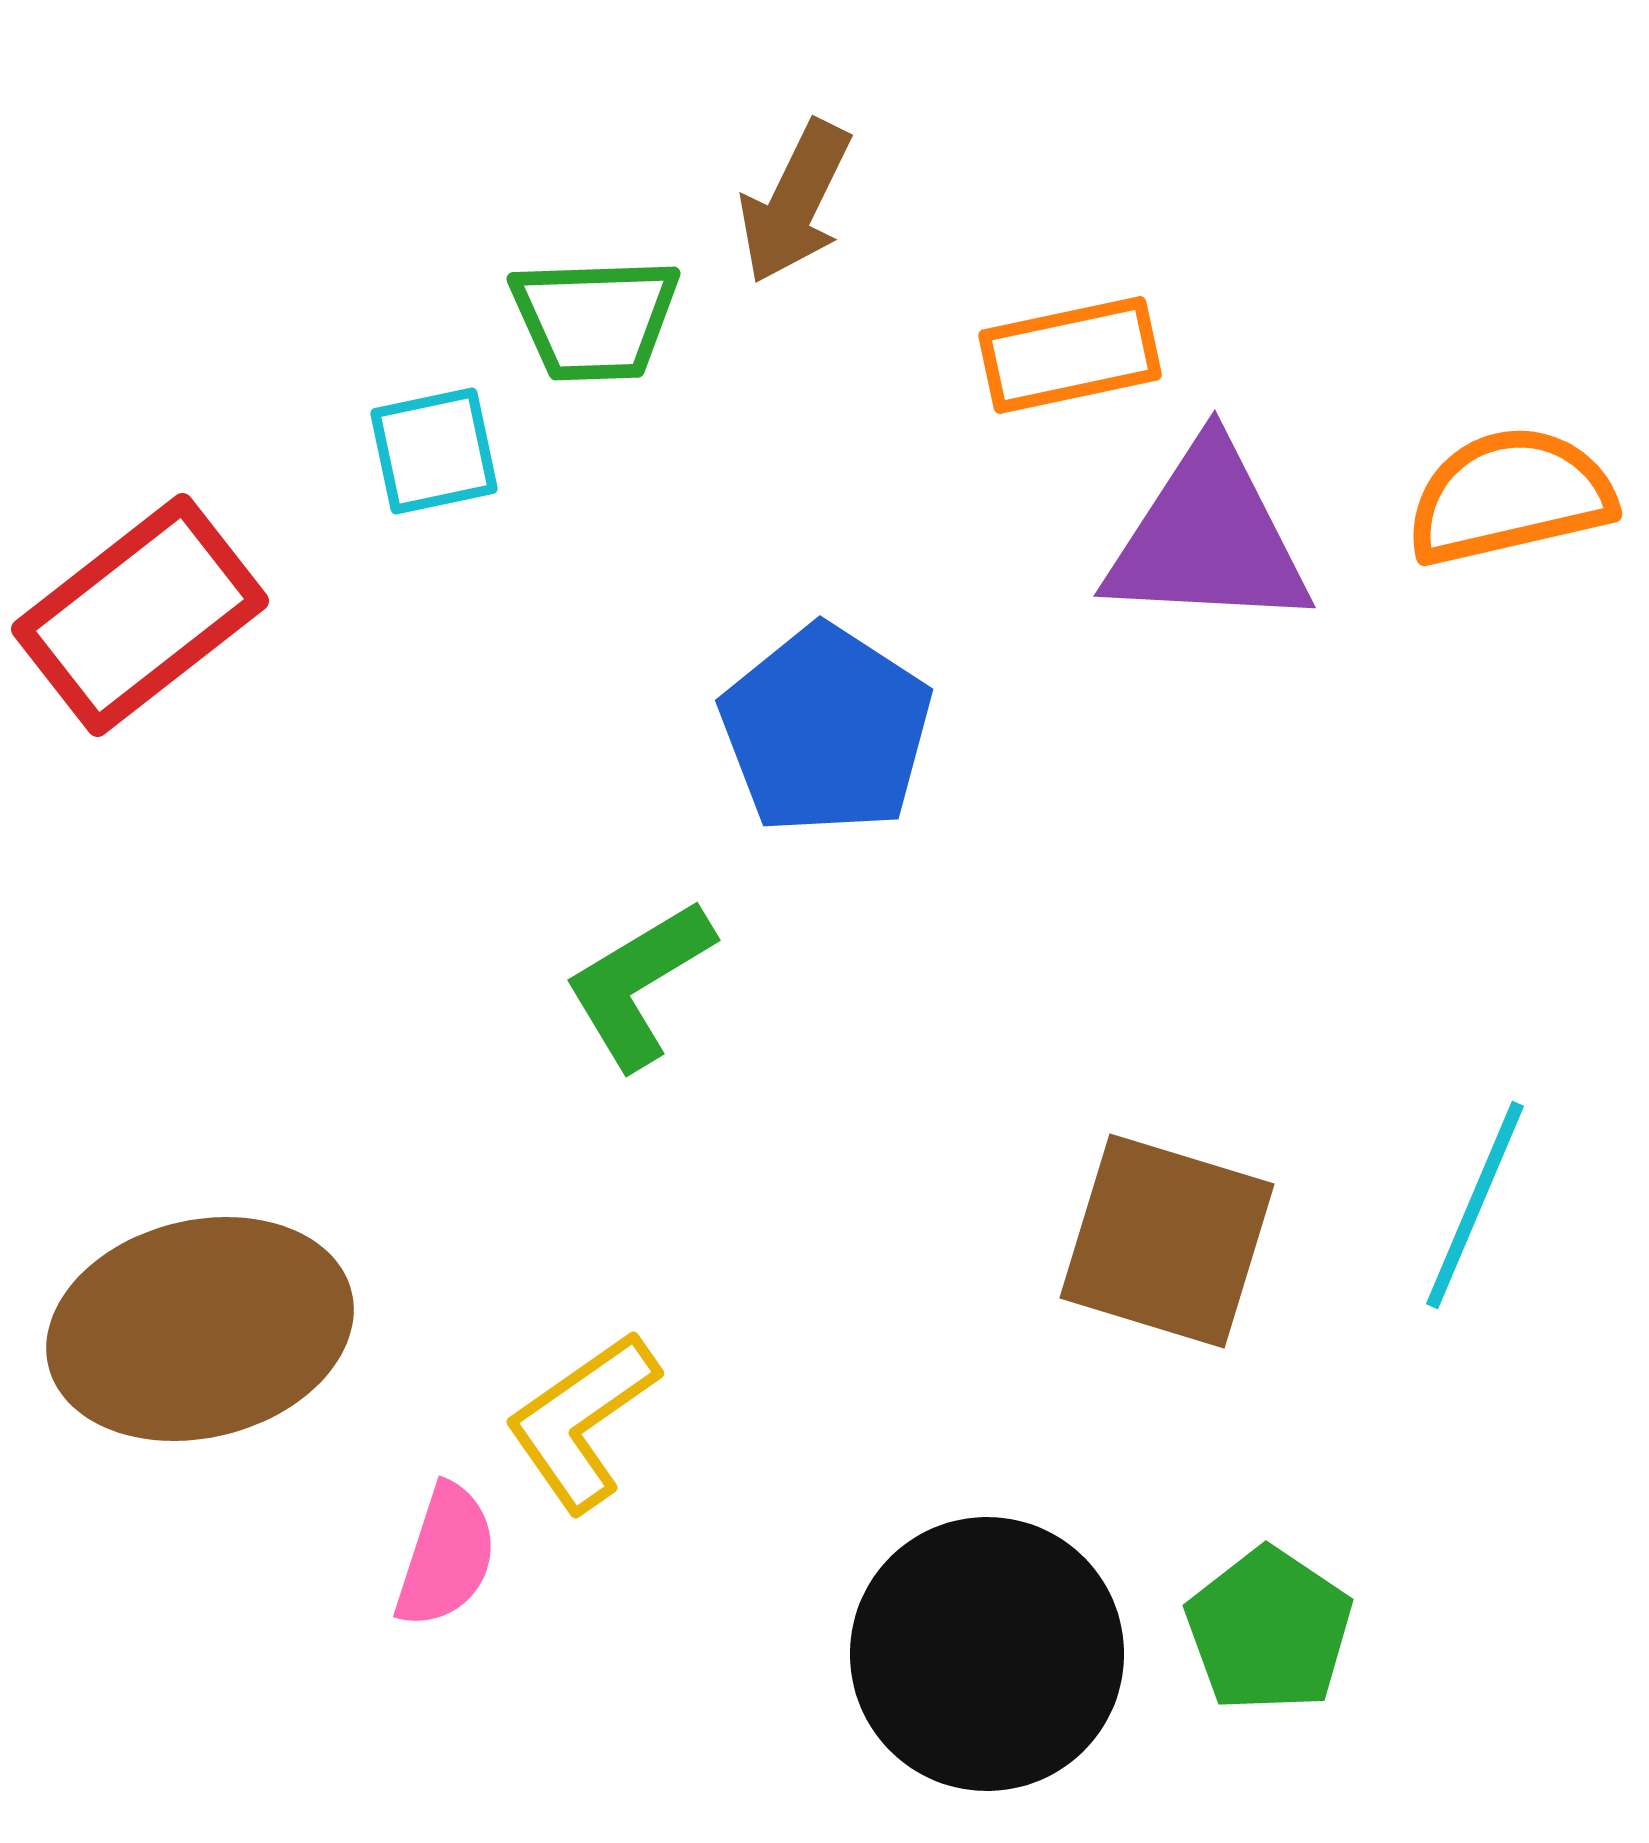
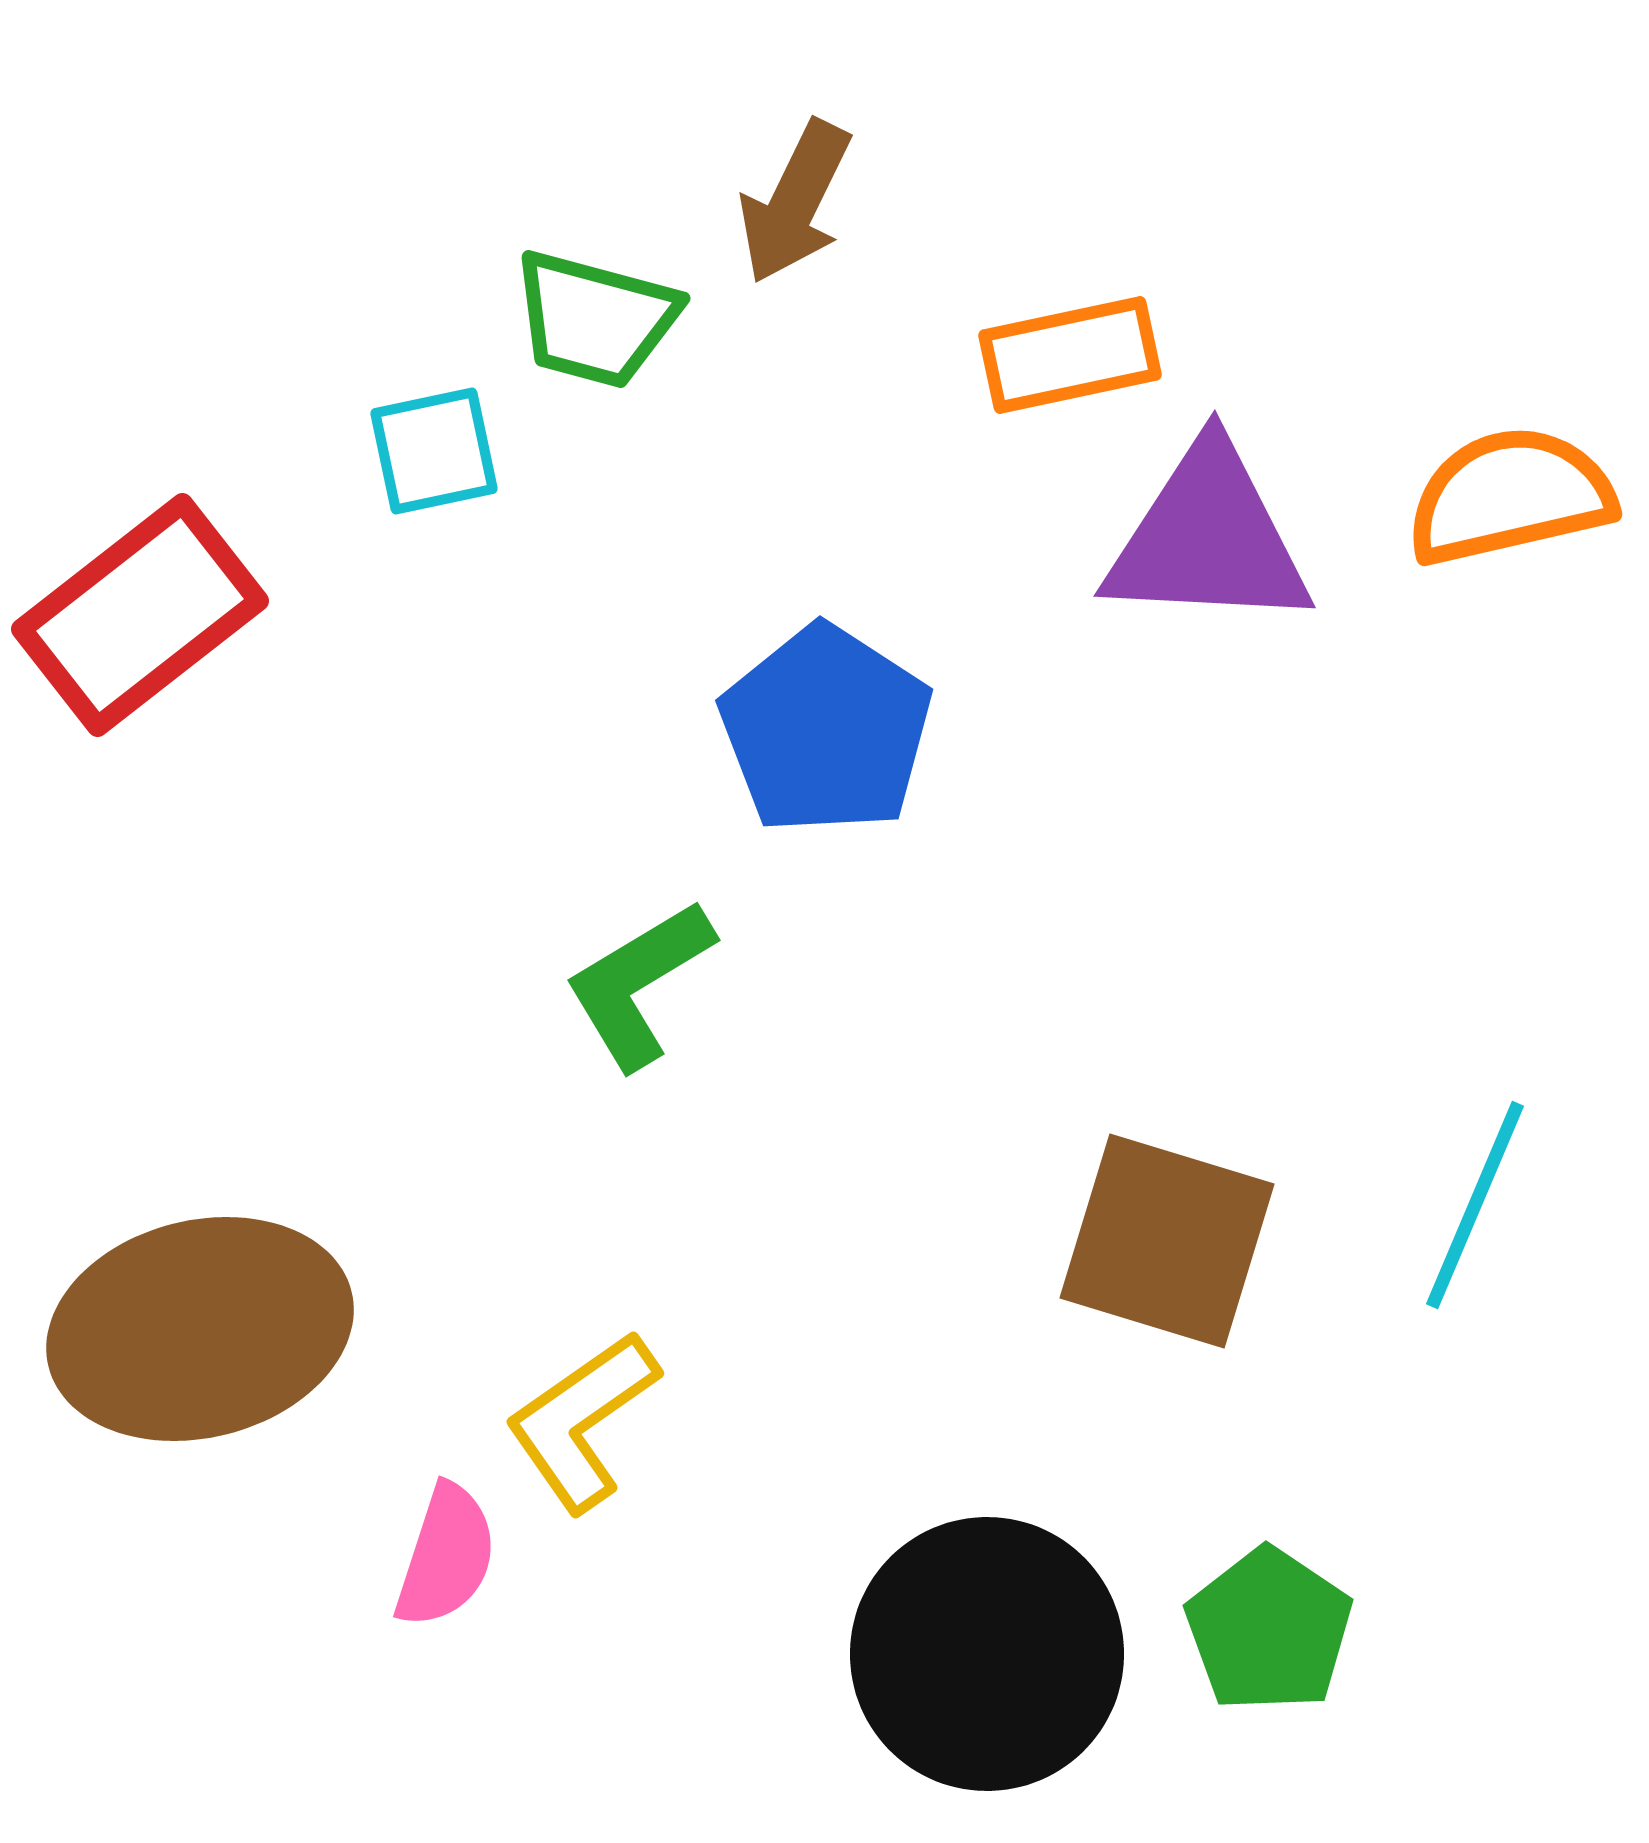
green trapezoid: rotated 17 degrees clockwise
